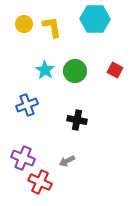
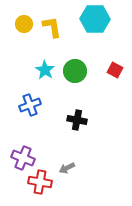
blue cross: moved 3 px right
gray arrow: moved 7 px down
red cross: rotated 15 degrees counterclockwise
